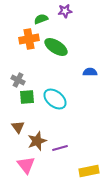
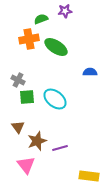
yellow rectangle: moved 5 px down; rotated 18 degrees clockwise
